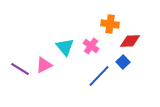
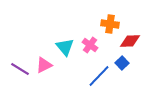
pink cross: moved 1 px left, 1 px up
blue square: moved 1 px left, 1 px down
